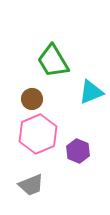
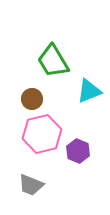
cyan triangle: moved 2 px left, 1 px up
pink hexagon: moved 4 px right; rotated 9 degrees clockwise
gray trapezoid: rotated 44 degrees clockwise
